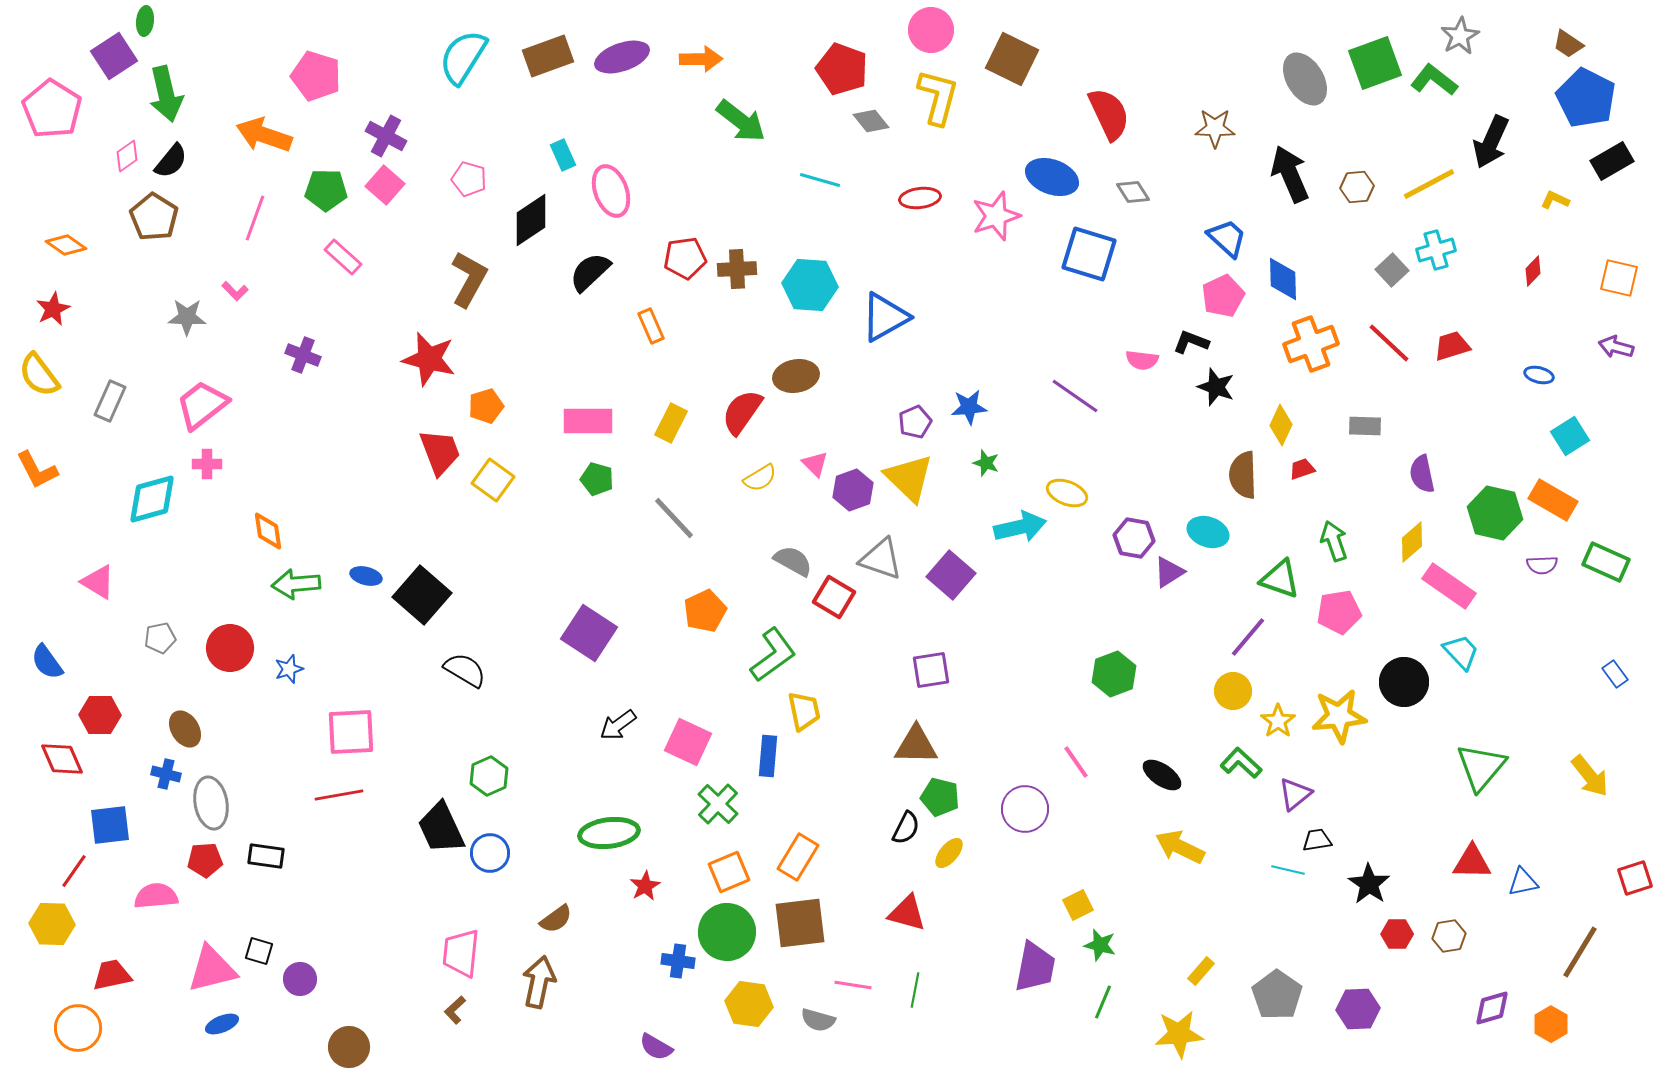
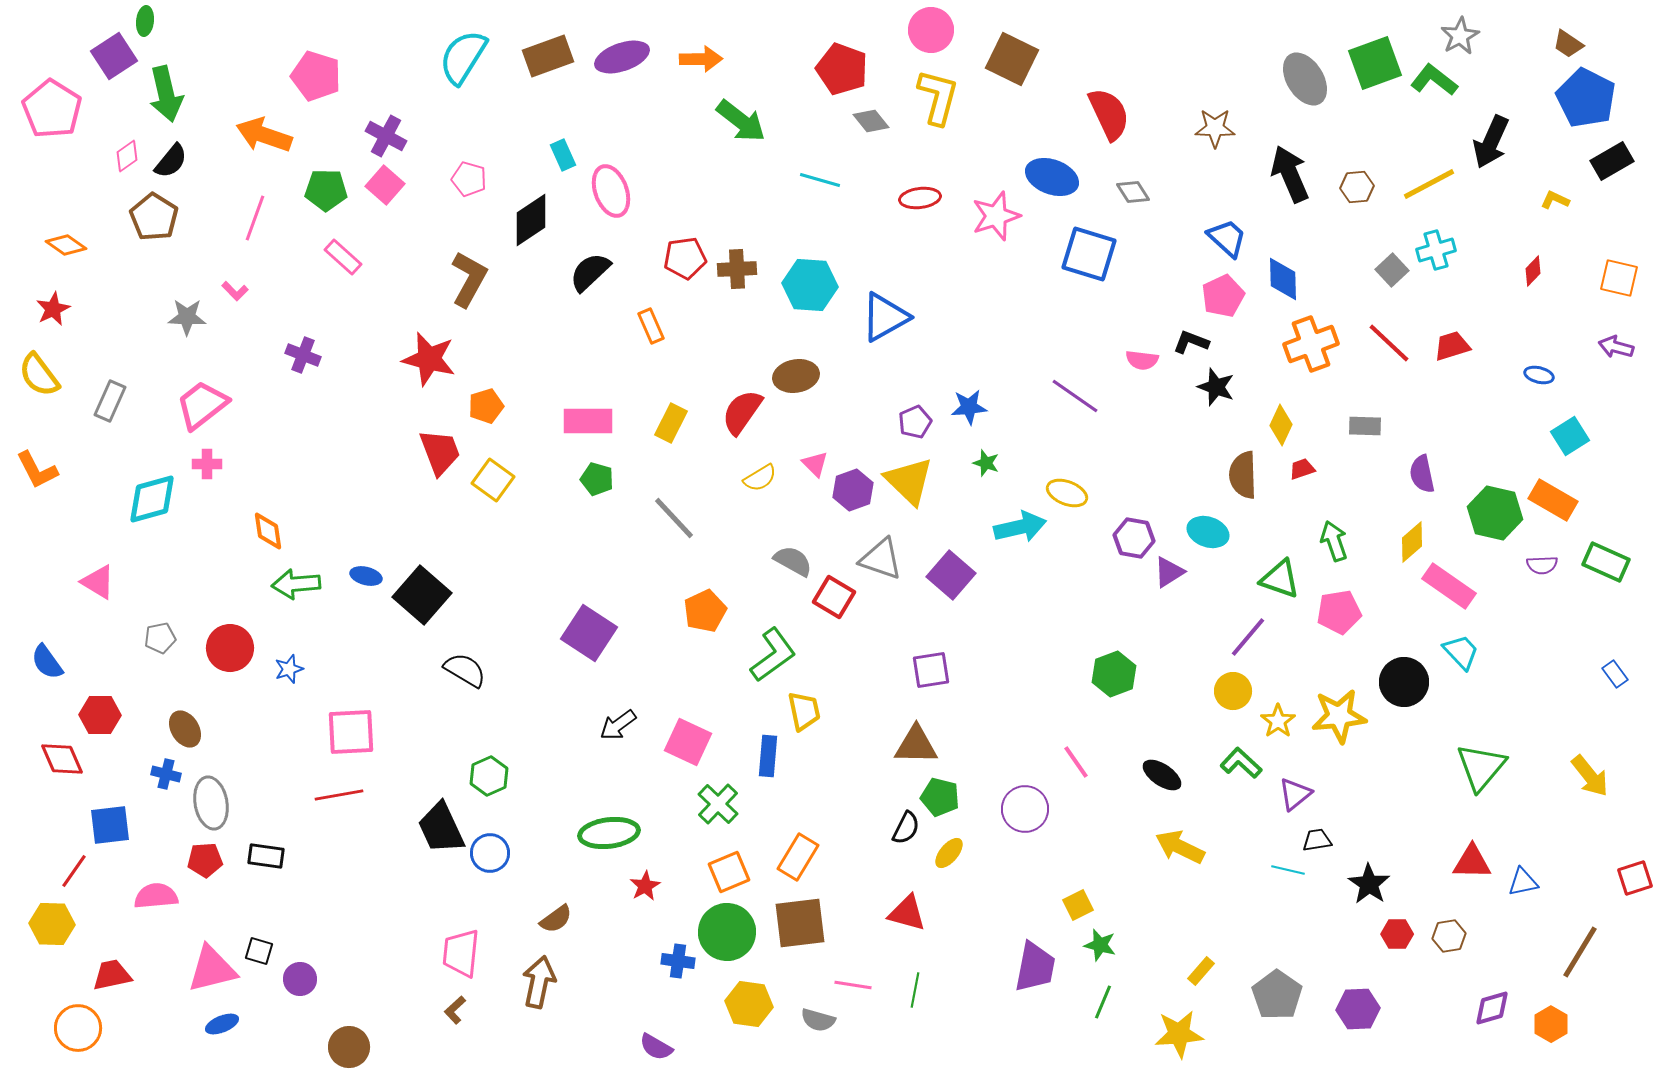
yellow triangle at (909, 478): moved 3 px down
